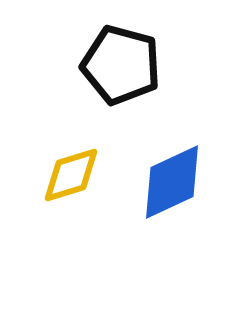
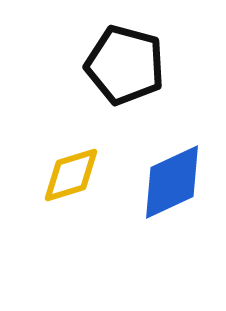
black pentagon: moved 4 px right
